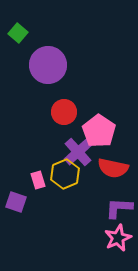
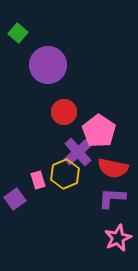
purple square: moved 1 px left, 3 px up; rotated 35 degrees clockwise
purple L-shape: moved 7 px left, 10 px up
